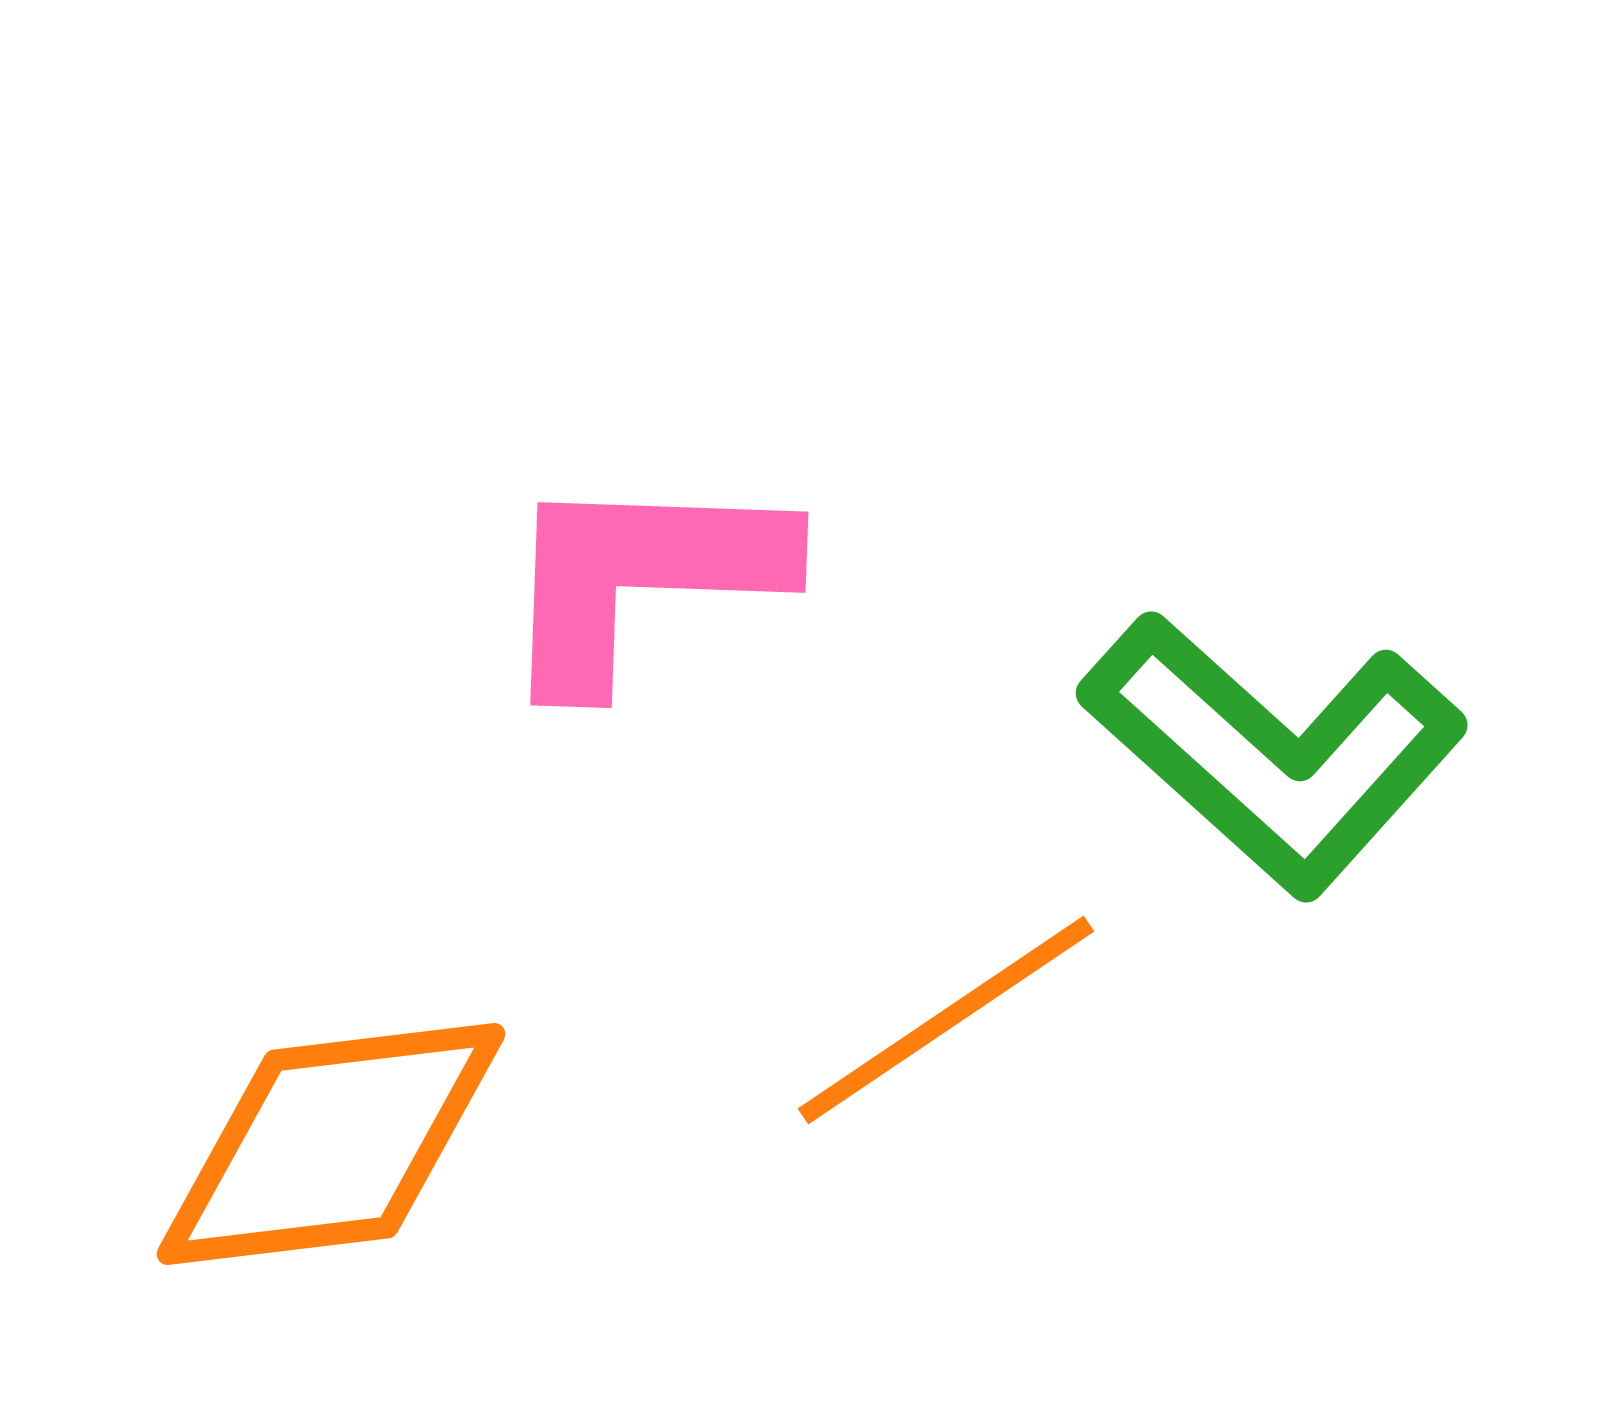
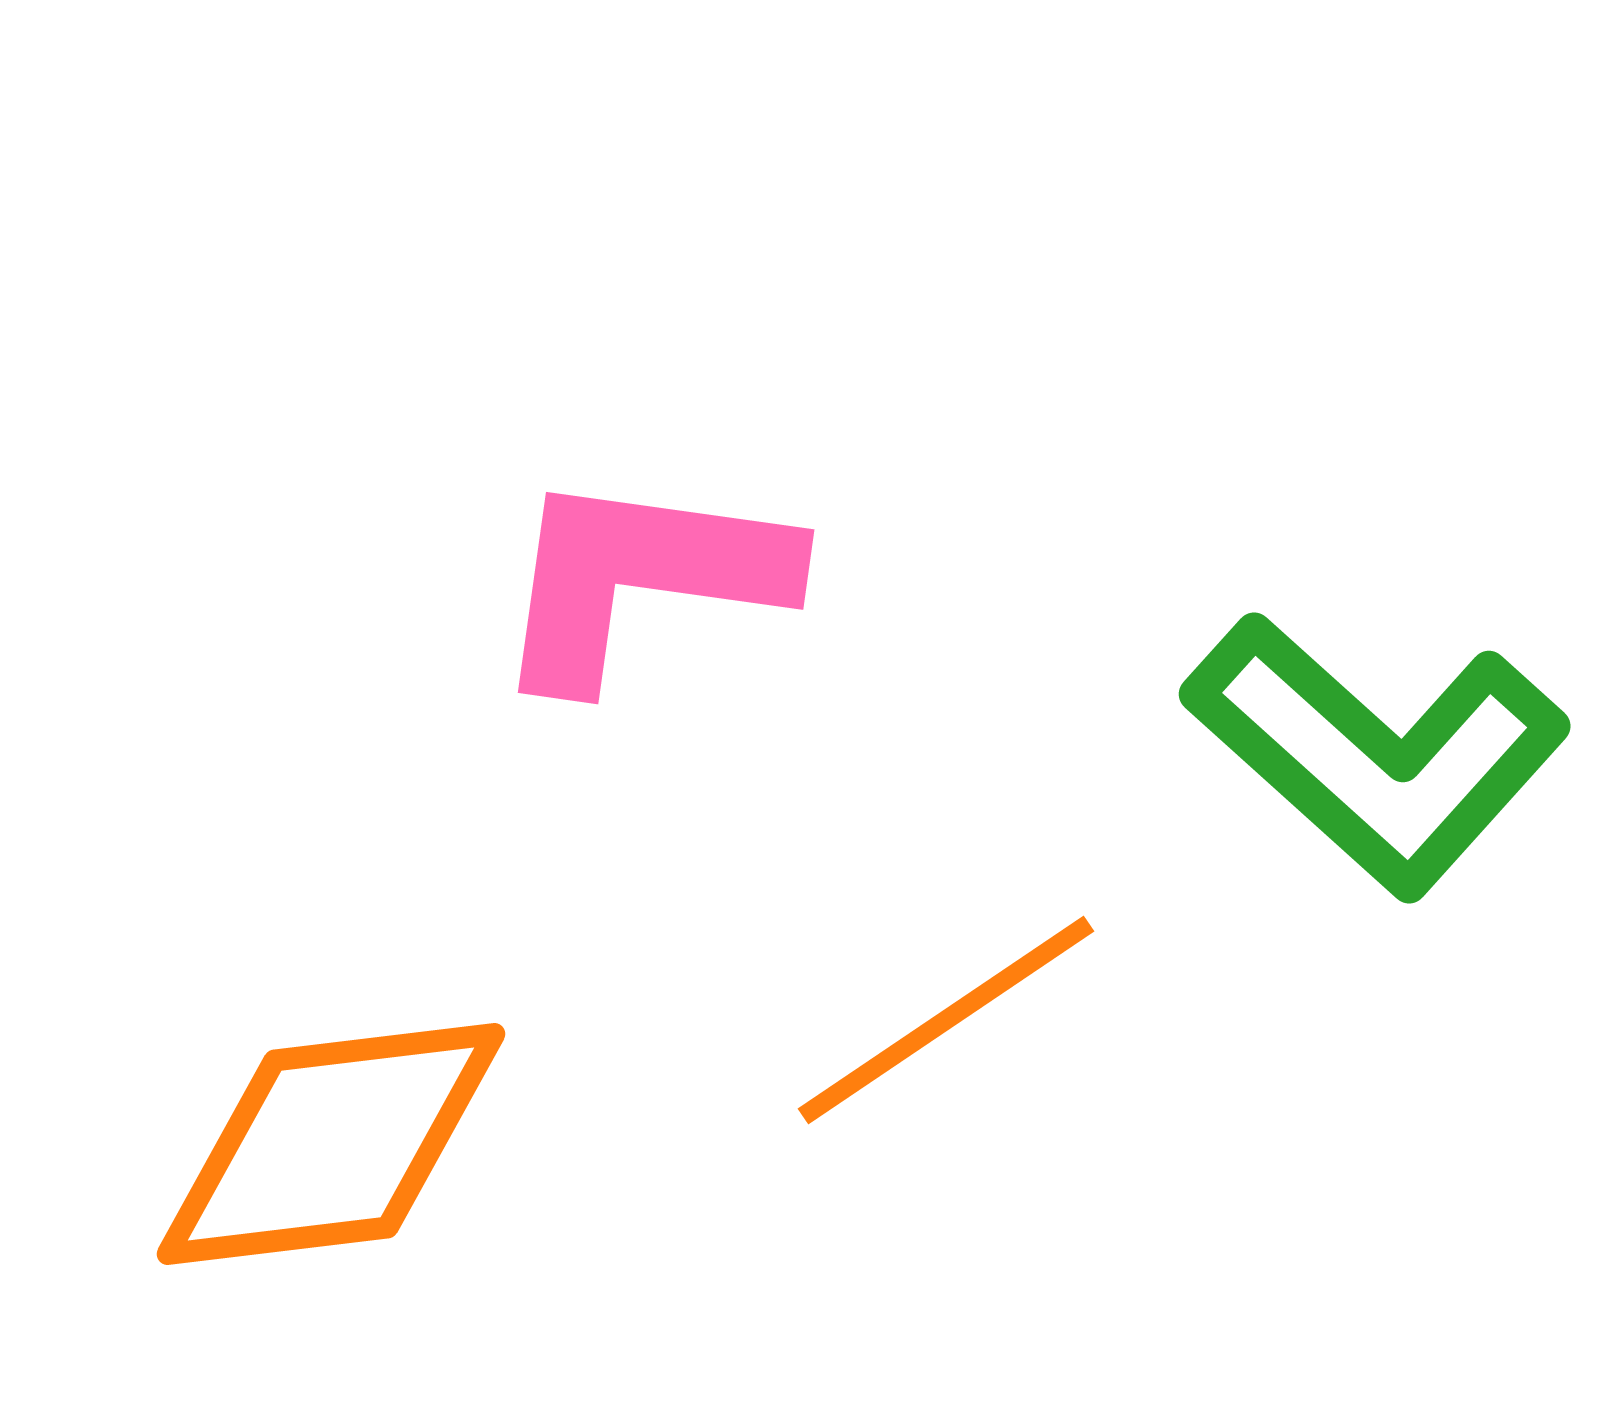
pink L-shape: rotated 6 degrees clockwise
green L-shape: moved 103 px right, 1 px down
